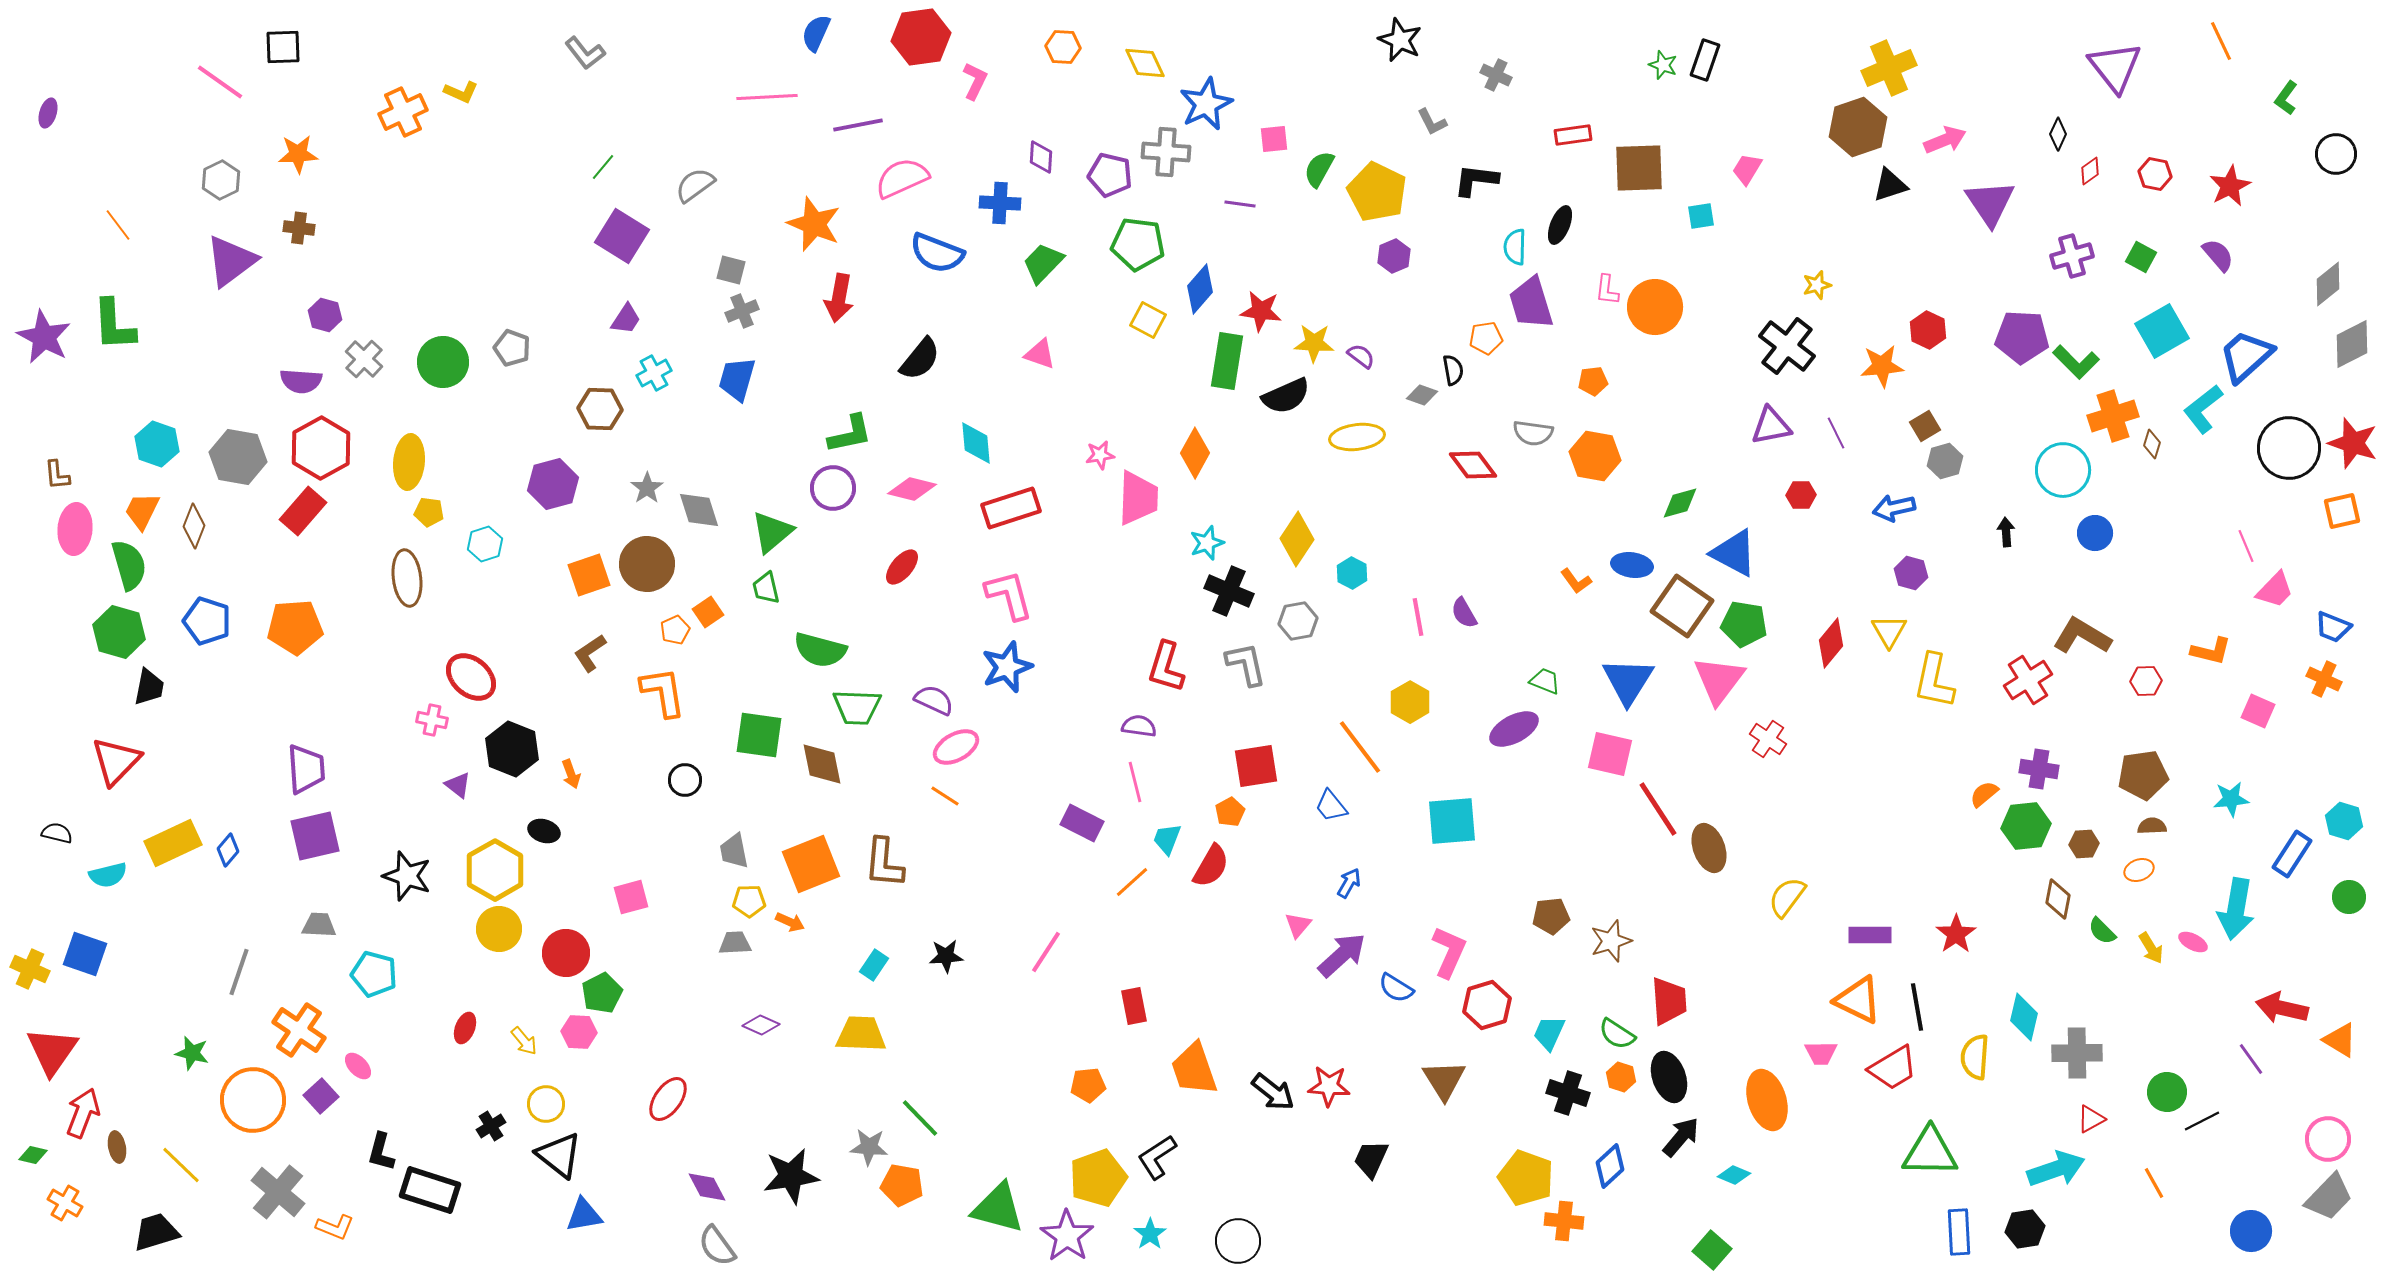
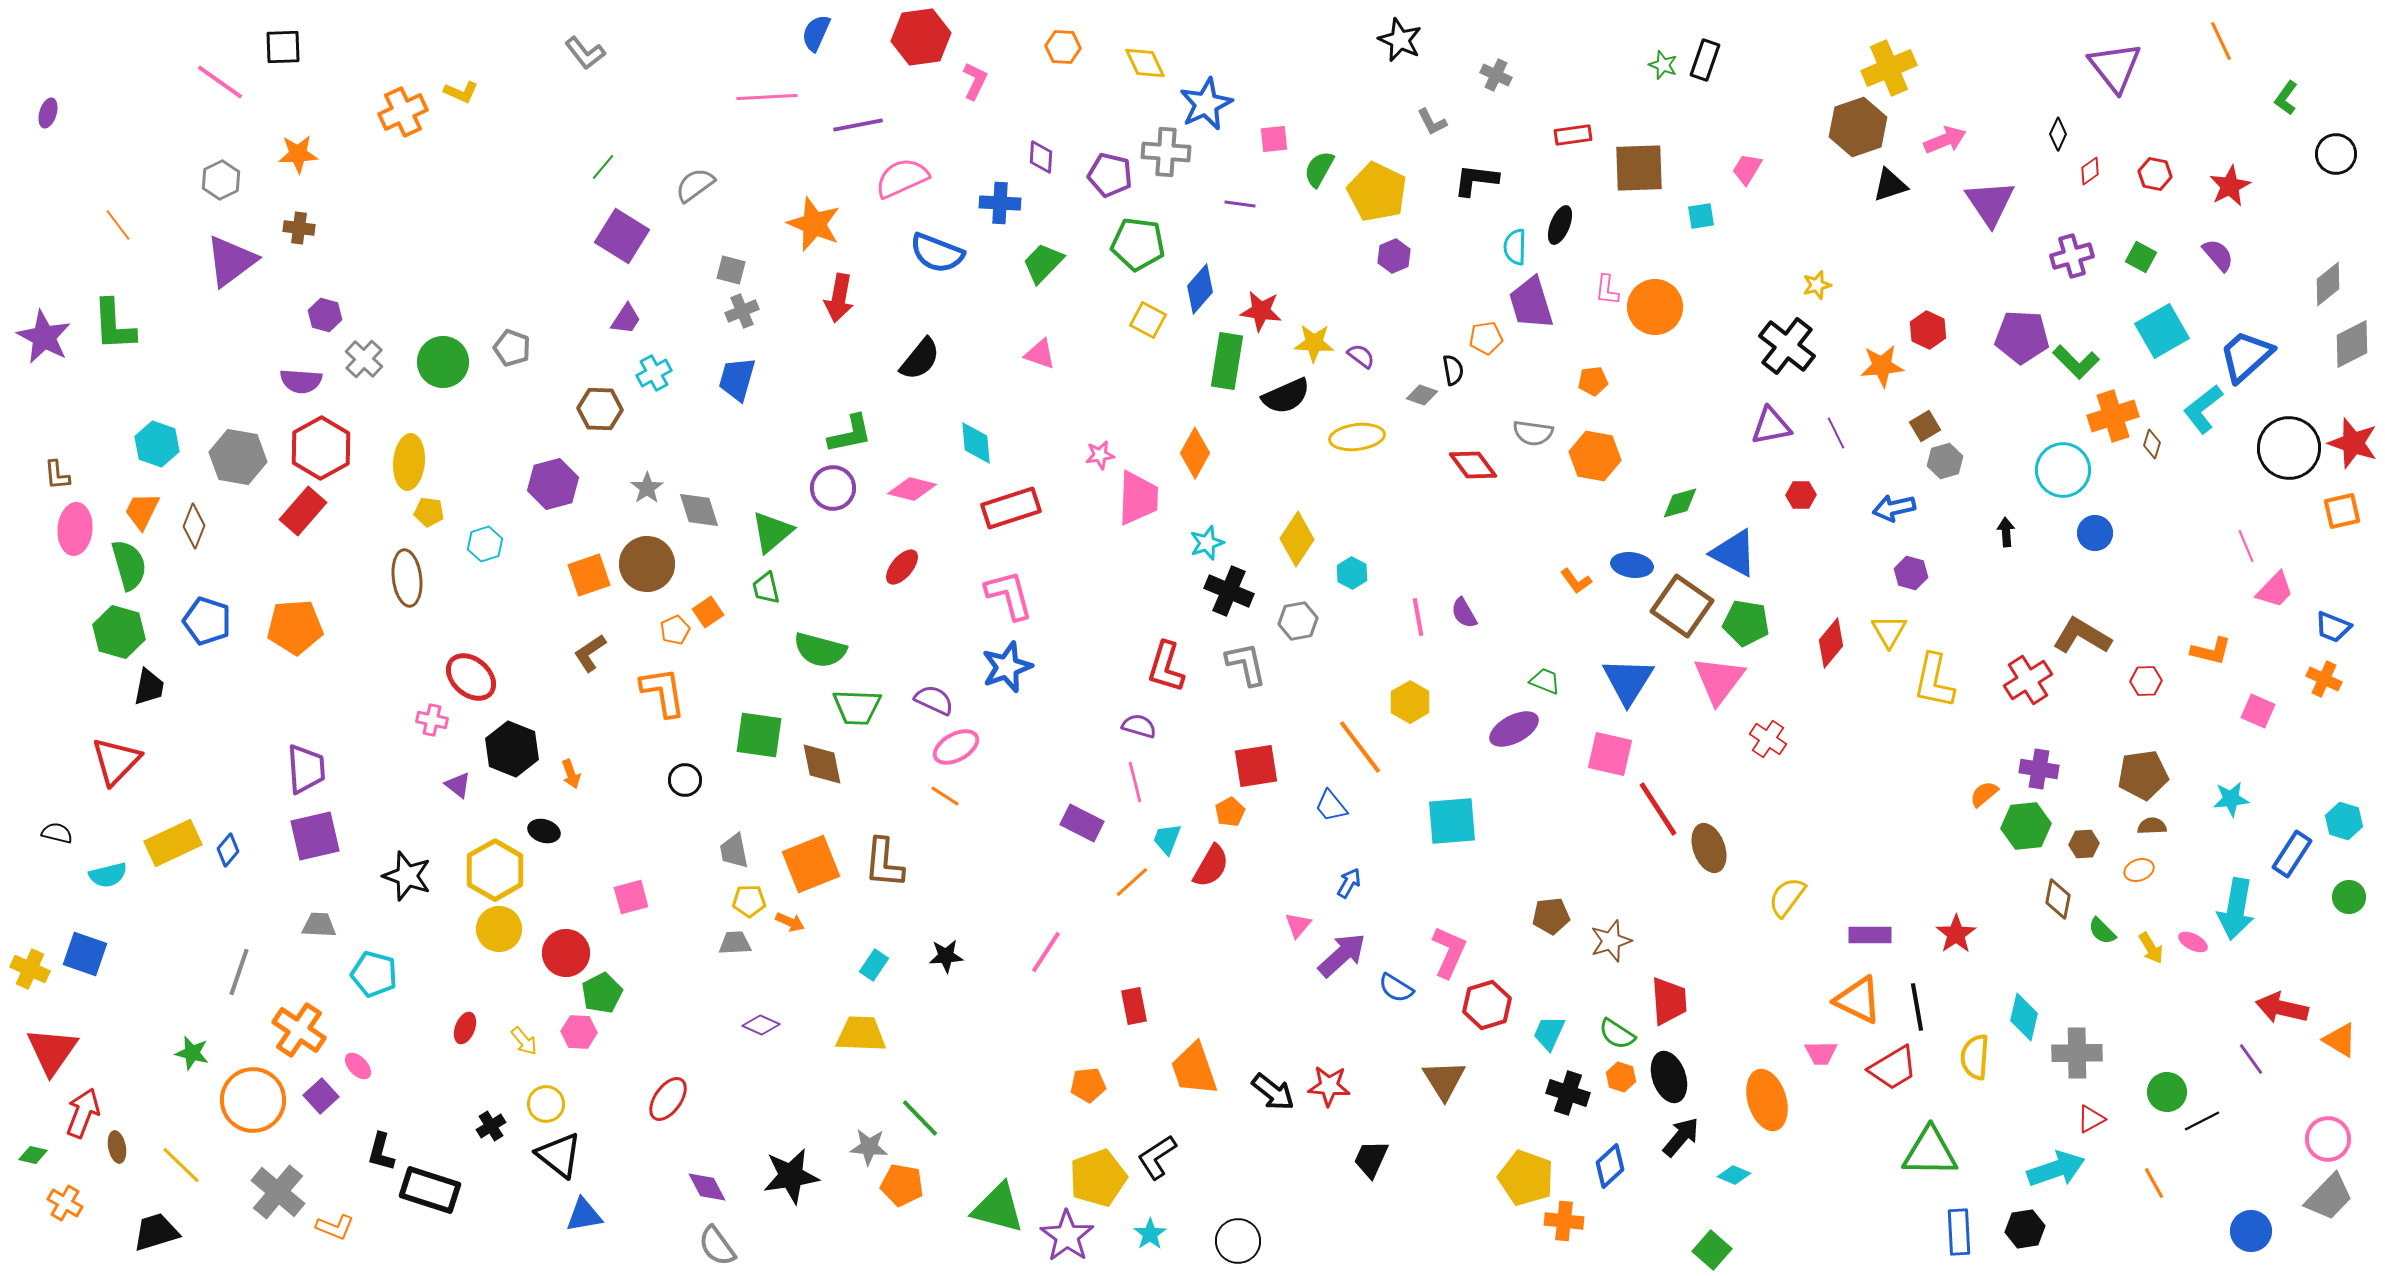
green pentagon at (1744, 624): moved 2 px right, 1 px up
purple semicircle at (1139, 726): rotated 8 degrees clockwise
